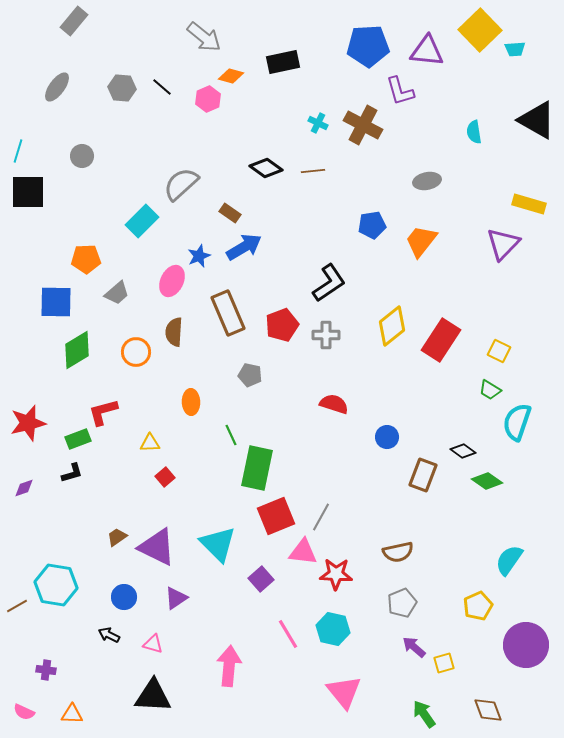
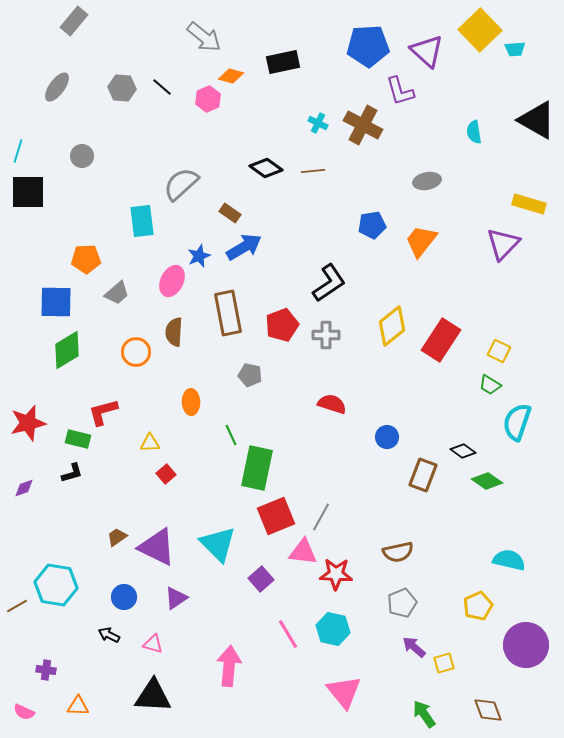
purple triangle at (427, 51): rotated 36 degrees clockwise
cyan rectangle at (142, 221): rotated 52 degrees counterclockwise
brown rectangle at (228, 313): rotated 12 degrees clockwise
green diamond at (77, 350): moved 10 px left
green trapezoid at (490, 390): moved 5 px up
red semicircle at (334, 404): moved 2 px left
green rectangle at (78, 439): rotated 35 degrees clockwise
red square at (165, 477): moved 1 px right, 3 px up
cyan semicircle at (509, 560): rotated 68 degrees clockwise
orange triangle at (72, 714): moved 6 px right, 8 px up
